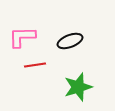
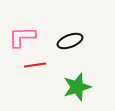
green star: moved 1 px left
